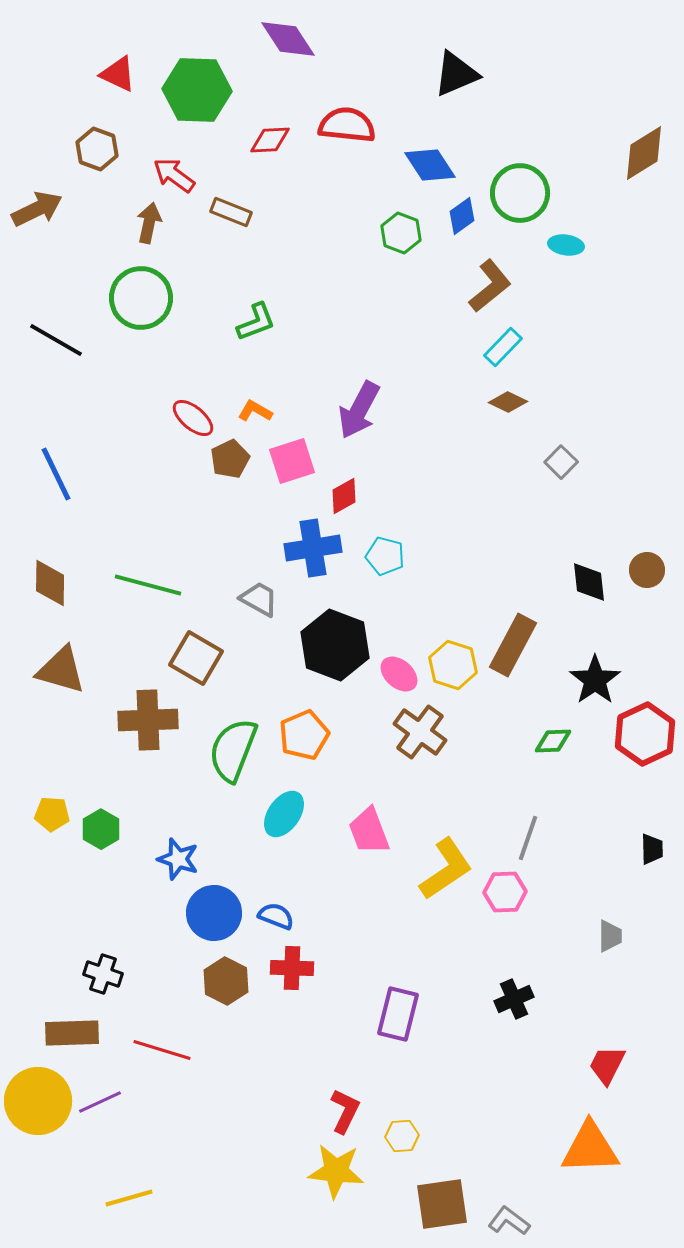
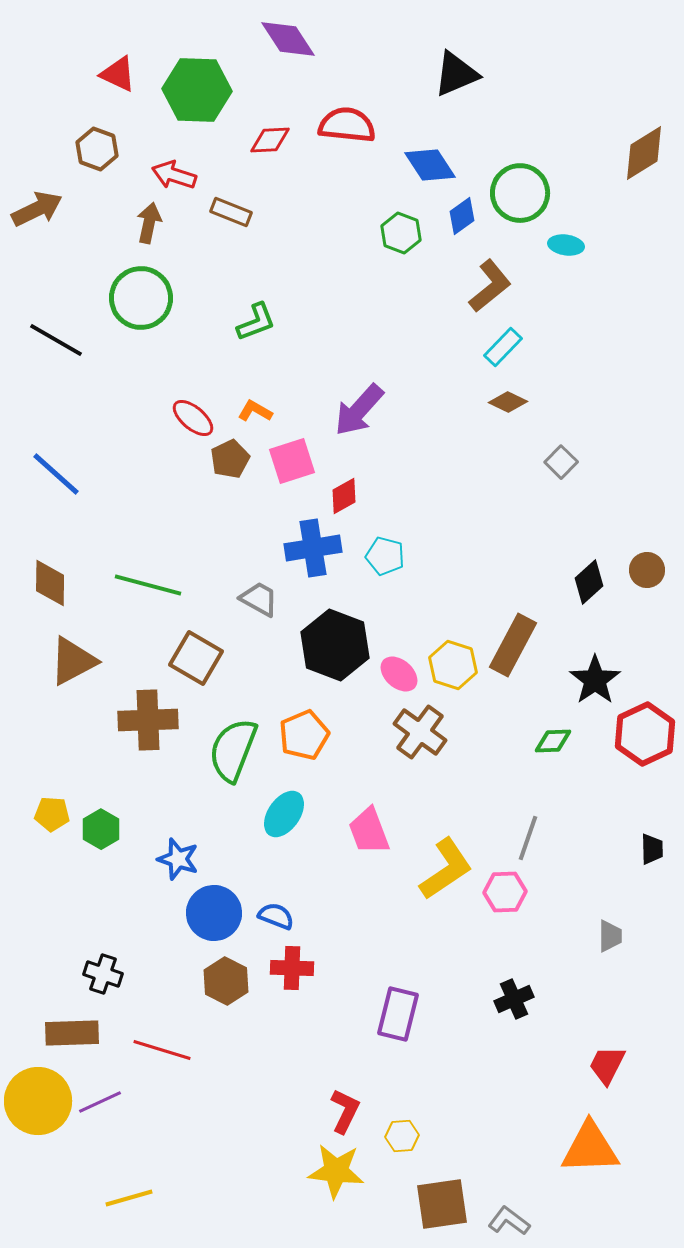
red arrow at (174, 175): rotated 18 degrees counterclockwise
purple arrow at (359, 410): rotated 14 degrees clockwise
blue line at (56, 474): rotated 22 degrees counterclockwise
black diamond at (589, 582): rotated 54 degrees clockwise
brown triangle at (61, 670): moved 12 px right, 9 px up; rotated 44 degrees counterclockwise
